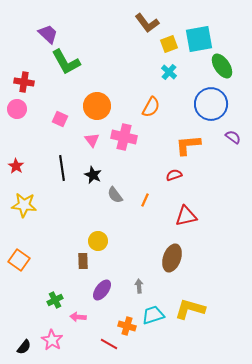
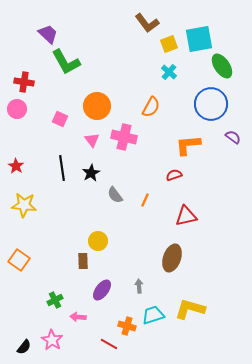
black star: moved 2 px left, 2 px up; rotated 18 degrees clockwise
